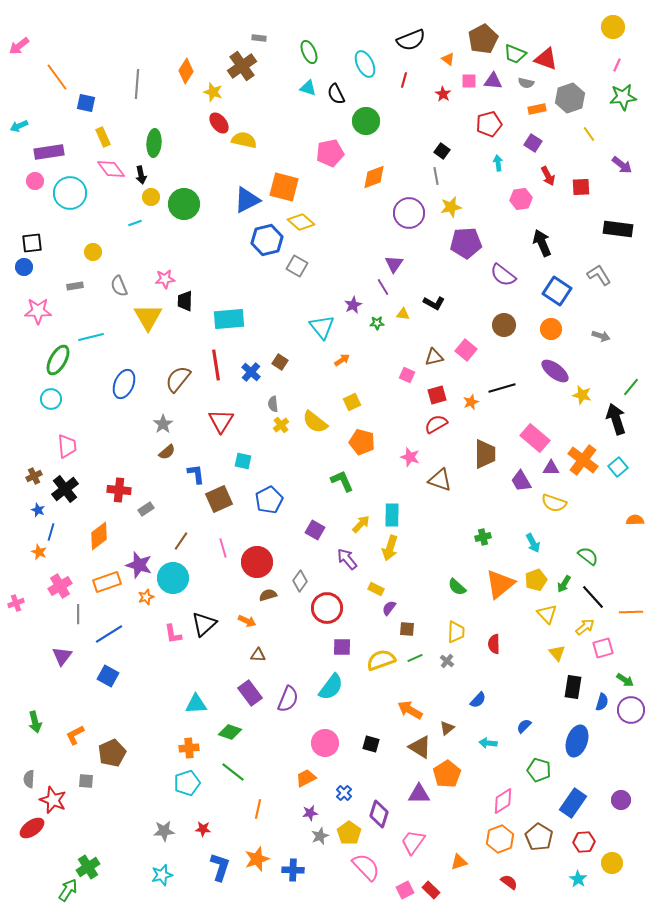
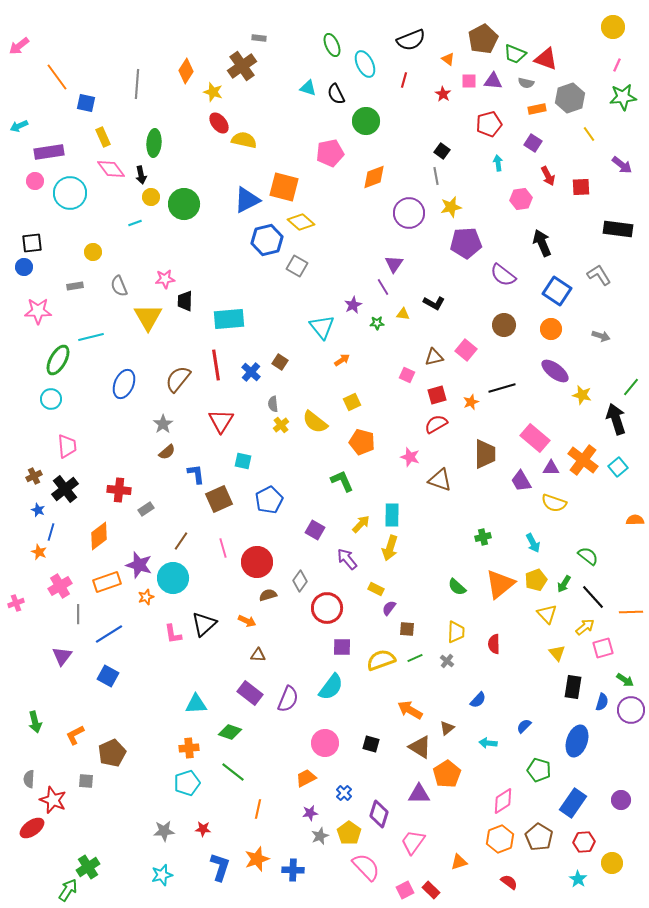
green ellipse at (309, 52): moved 23 px right, 7 px up
purple rectangle at (250, 693): rotated 15 degrees counterclockwise
